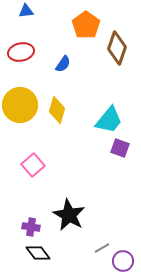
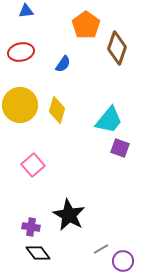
gray line: moved 1 px left, 1 px down
